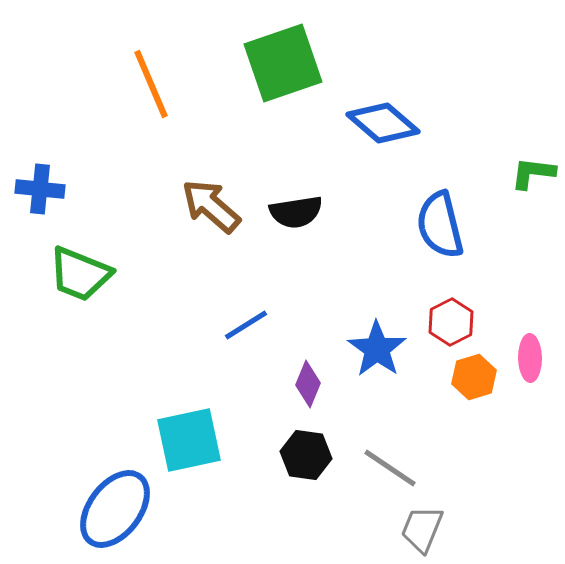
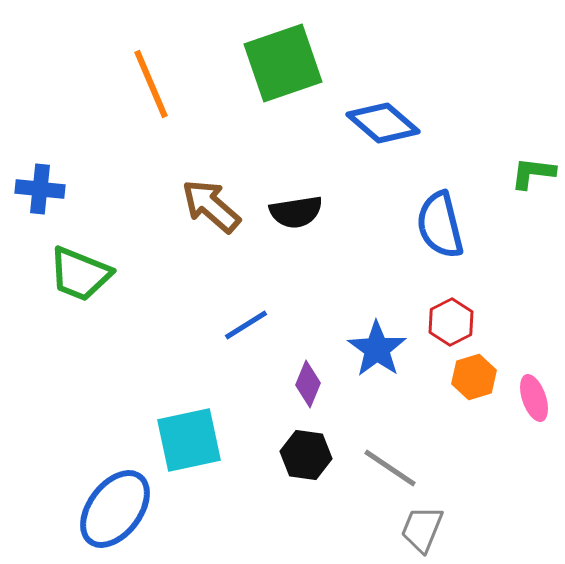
pink ellipse: moved 4 px right, 40 px down; rotated 18 degrees counterclockwise
